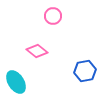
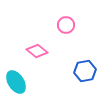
pink circle: moved 13 px right, 9 px down
